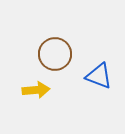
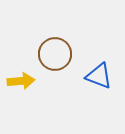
yellow arrow: moved 15 px left, 9 px up
